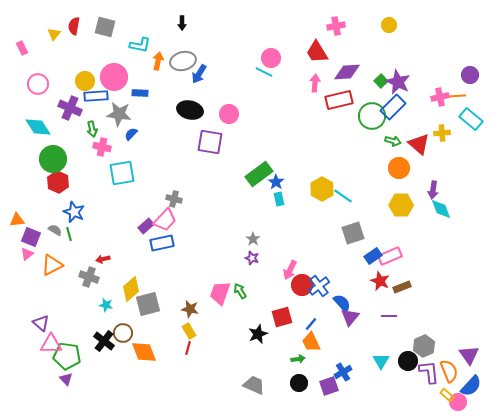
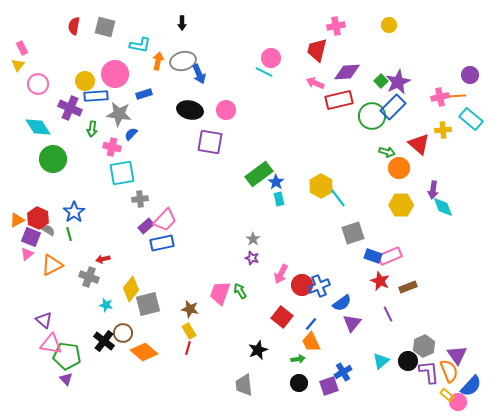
yellow triangle at (54, 34): moved 36 px left, 31 px down
red trapezoid at (317, 52): moved 2 px up; rotated 45 degrees clockwise
blue arrow at (199, 74): rotated 54 degrees counterclockwise
pink circle at (114, 77): moved 1 px right, 3 px up
purple star at (398, 82): rotated 20 degrees clockwise
pink arrow at (315, 83): rotated 72 degrees counterclockwise
blue rectangle at (140, 93): moved 4 px right, 1 px down; rotated 21 degrees counterclockwise
pink circle at (229, 114): moved 3 px left, 4 px up
green arrow at (92, 129): rotated 21 degrees clockwise
yellow cross at (442, 133): moved 1 px right, 3 px up
green arrow at (393, 141): moved 6 px left, 11 px down
pink cross at (102, 147): moved 10 px right
red hexagon at (58, 182): moved 20 px left, 36 px down
yellow hexagon at (322, 189): moved 1 px left, 3 px up
cyan line at (343, 196): moved 5 px left, 2 px down; rotated 18 degrees clockwise
gray cross at (174, 199): moved 34 px left; rotated 21 degrees counterclockwise
cyan diamond at (441, 209): moved 2 px right, 2 px up
blue star at (74, 212): rotated 15 degrees clockwise
orange triangle at (17, 220): rotated 21 degrees counterclockwise
gray semicircle at (55, 230): moved 7 px left
blue rectangle at (373, 256): rotated 54 degrees clockwise
pink arrow at (290, 270): moved 9 px left, 4 px down
blue cross at (319, 286): rotated 15 degrees clockwise
brown rectangle at (402, 287): moved 6 px right
yellow diamond at (131, 289): rotated 10 degrees counterclockwise
blue semicircle at (342, 303): rotated 96 degrees clockwise
purple line at (389, 316): moved 1 px left, 2 px up; rotated 63 degrees clockwise
red square at (282, 317): rotated 35 degrees counterclockwise
purple triangle at (350, 317): moved 2 px right, 6 px down
purple triangle at (41, 323): moved 3 px right, 3 px up
black star at (258, 334): moved 16 px down
pink triangle at (51, 344): rotated 10 degrees clockwise
orange diamond at (144, 352): rotated 28 degrees counterclockwise
purple triangle at (469, 355): moved 12 px left
cyan triangle at (381, 361): rotated 18 degrees clockwise
gray trapezoid at (254, 385): moved 10 px left; rotated 120 degrees counterclockwise
